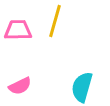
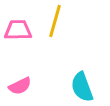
cyan semicircle: rotated 36 degrees counterclockwise
